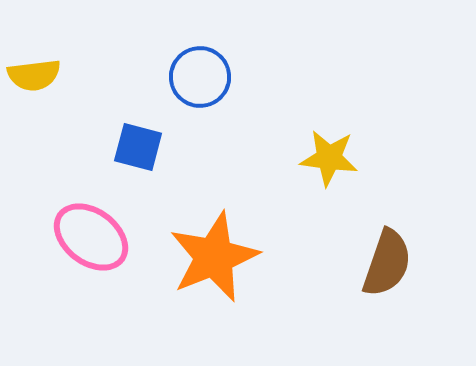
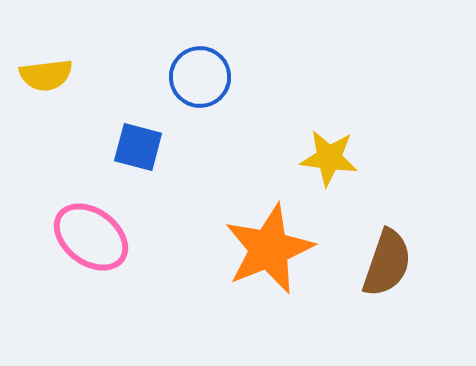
yellow semicircle: moved 12 px right
orange star: moved 55 px right, 8 px up
